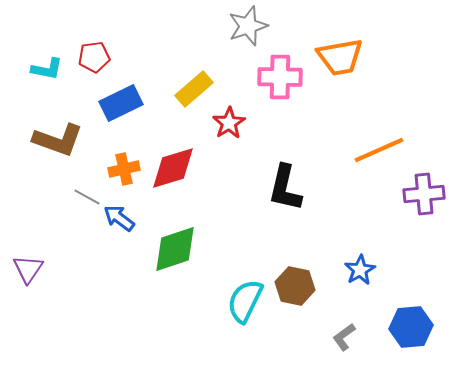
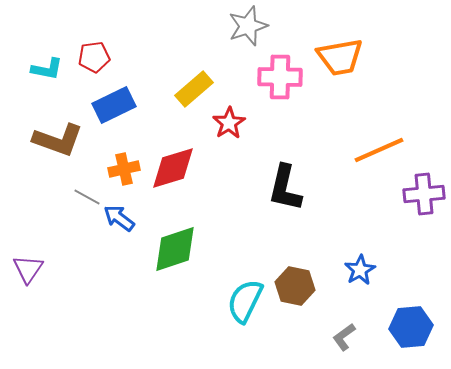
blue rectangle: moved 7 px left, 2 px down
